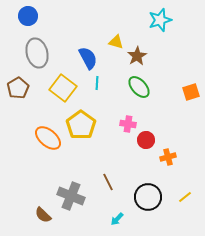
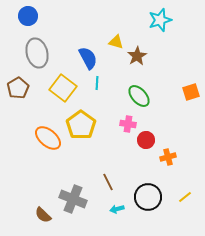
green ellipse: moved 9 px down
gray cross: moved 2 px right, 3 px down
cyan arrow: moved 10 px up; rotated 32 degrees clockwise
